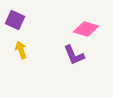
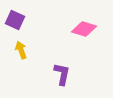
pink diamond: moved 2 px left
purple L-shape: moved 12 px left, 19 px down; rotated 145 degrees counterclockwise
